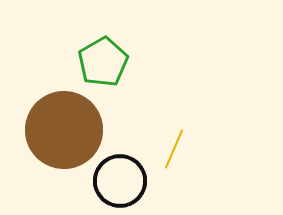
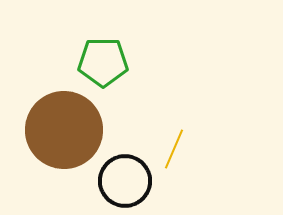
green pentagon: rotated 30 degrees clockwise
black circle: moved 5 px right
